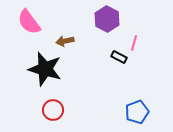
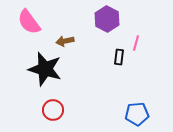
pink line: moved 2 px right
black rectangle: rotated 70 degrees clockwise
blue pentagon: moved 2 px down; rotated 15 degrees clockwise
